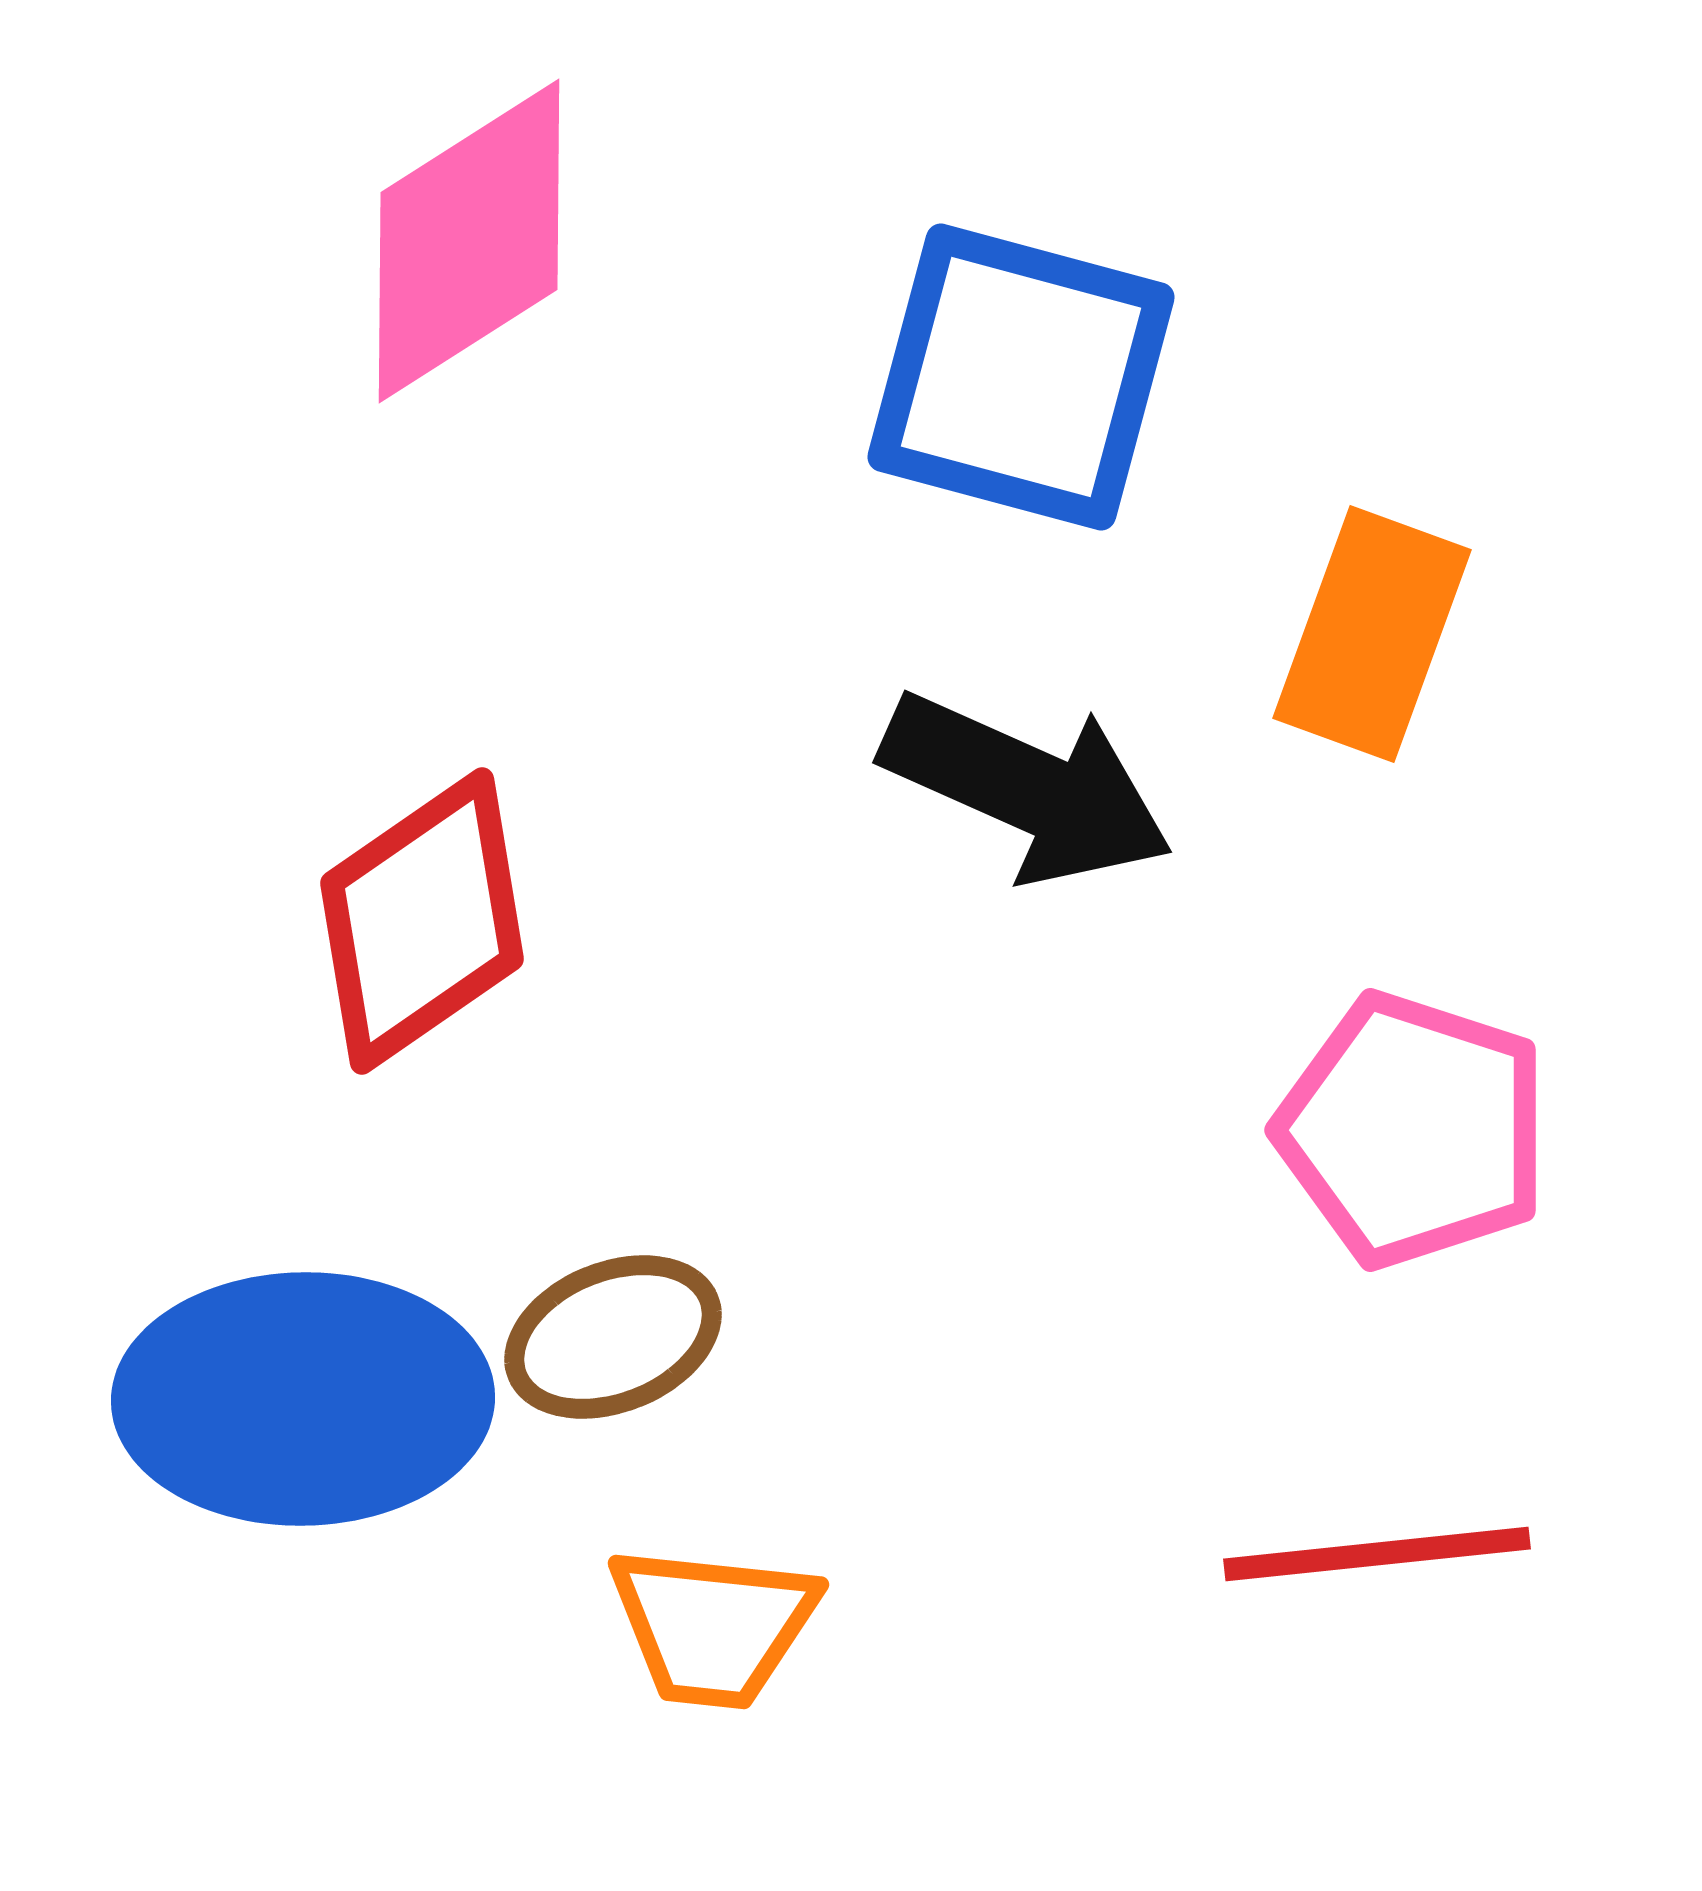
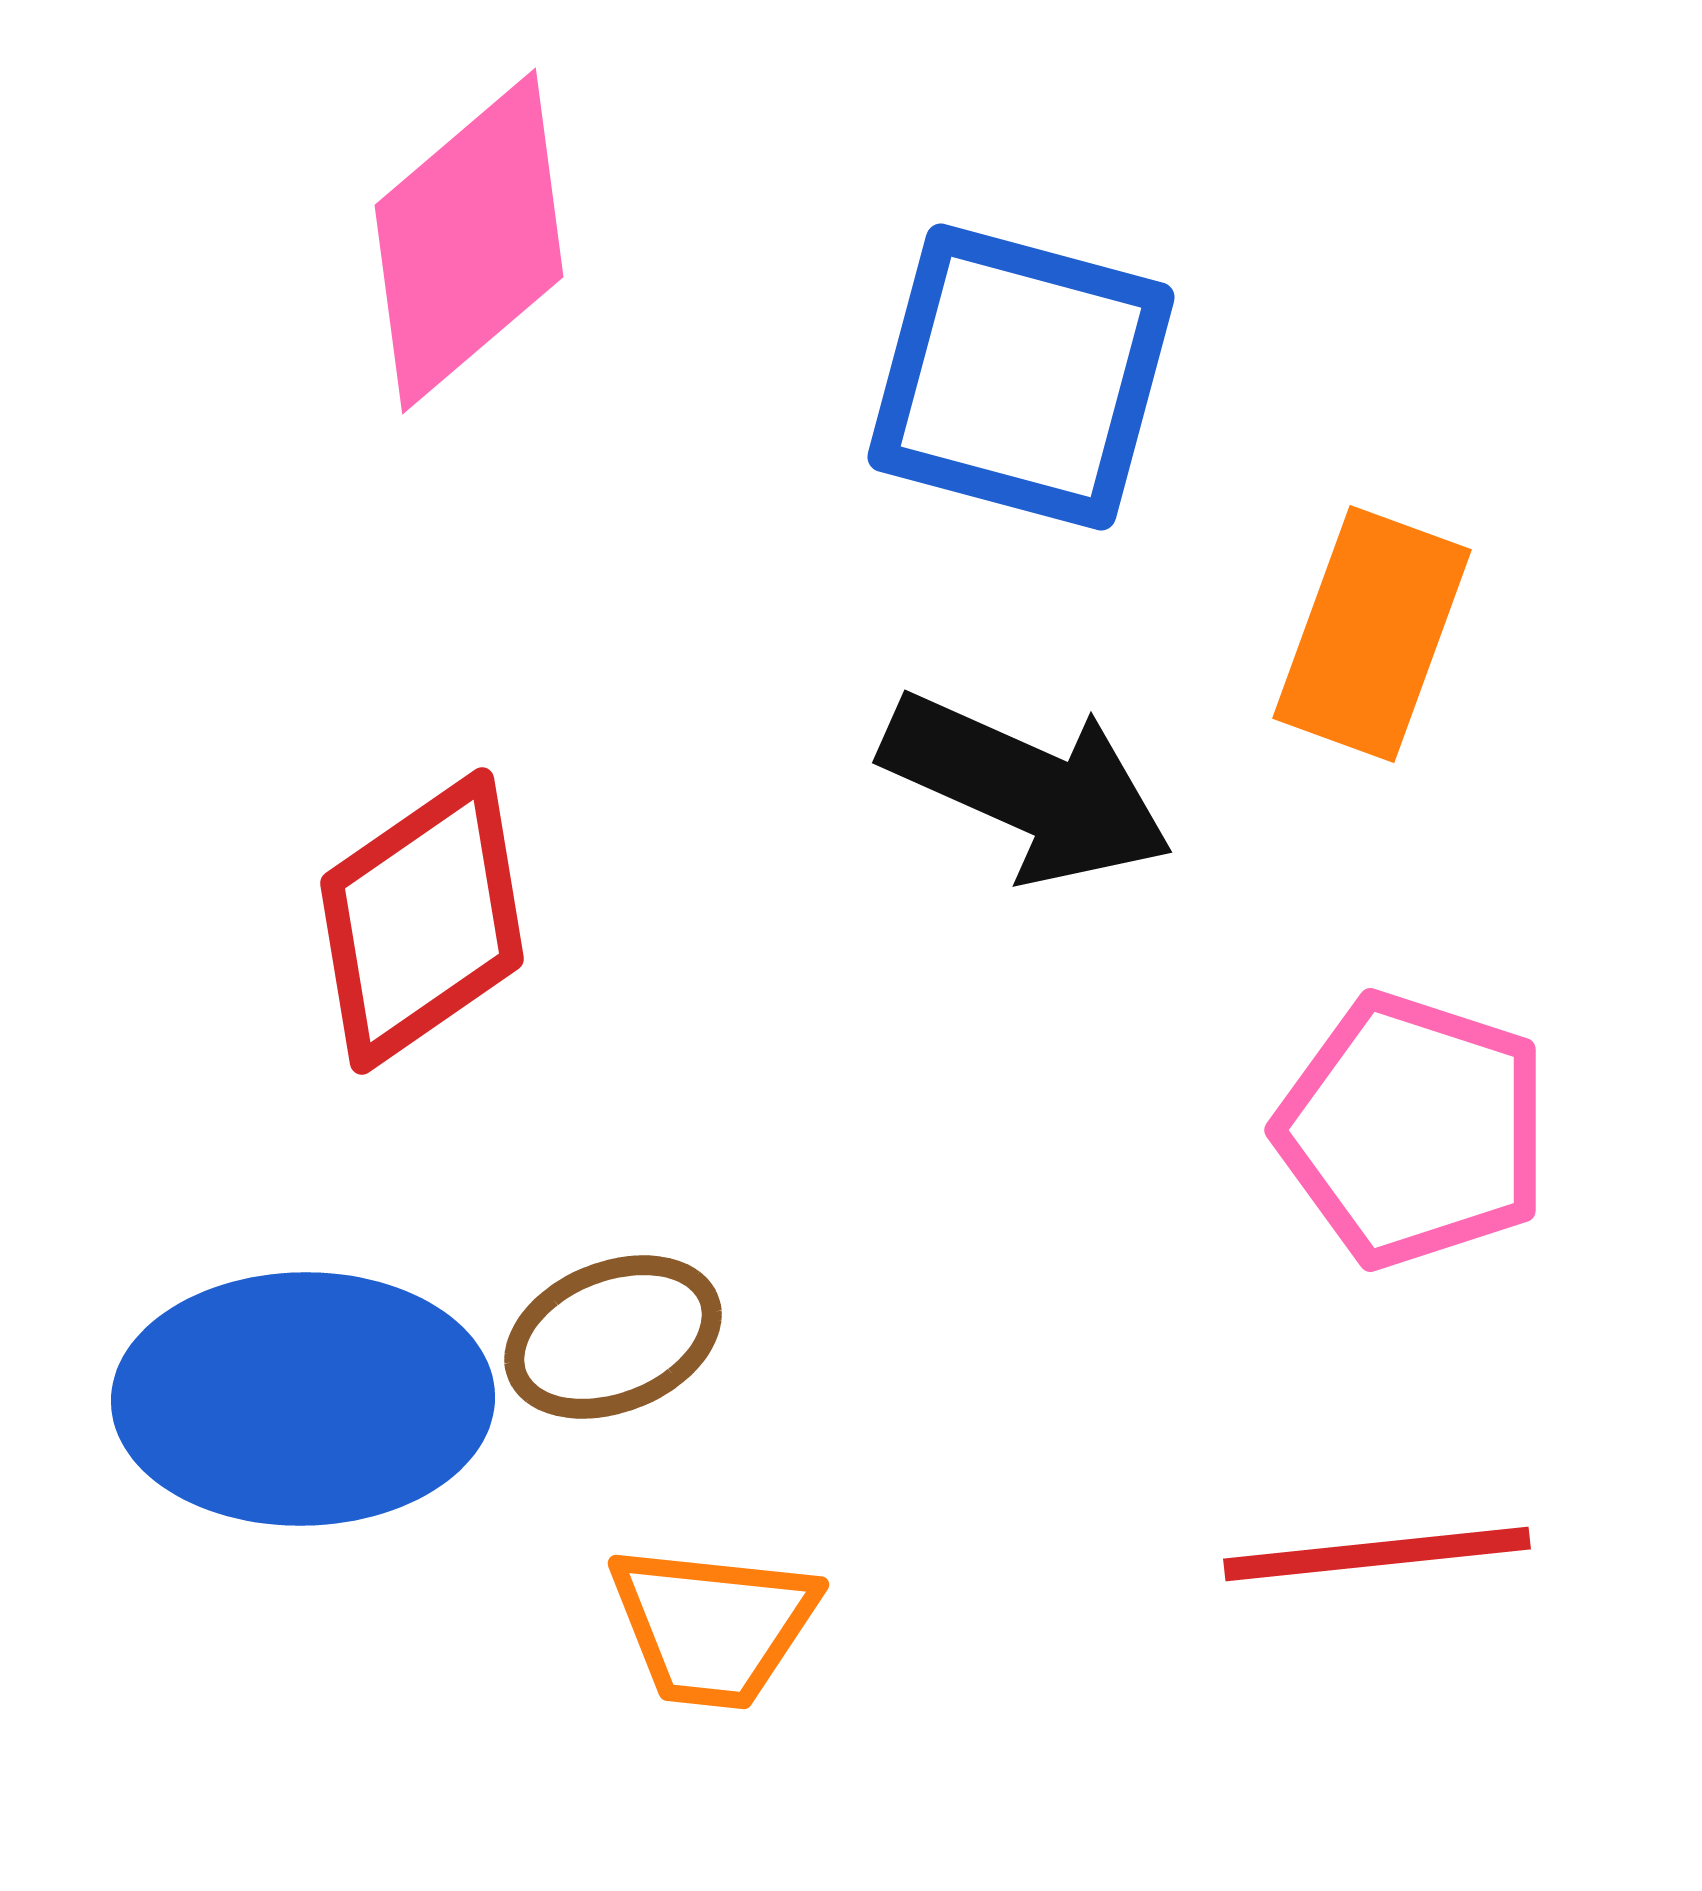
pink diamond: rotated 8 degrees counterclockwise
